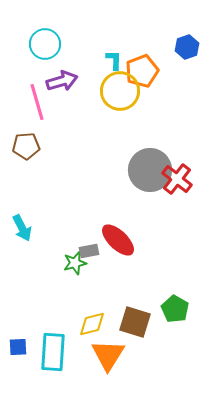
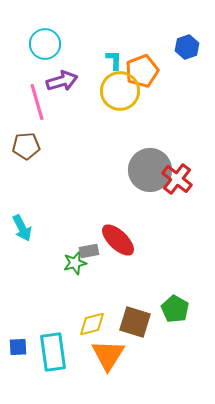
cyan rectangle: rotated 12 degrees counterclockwise
